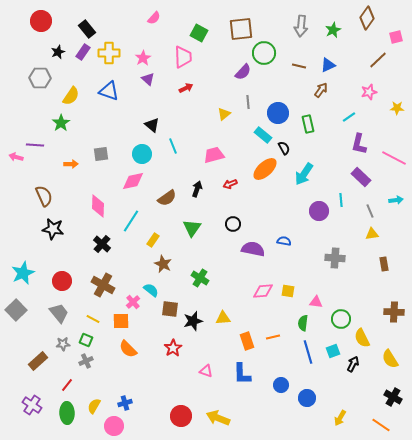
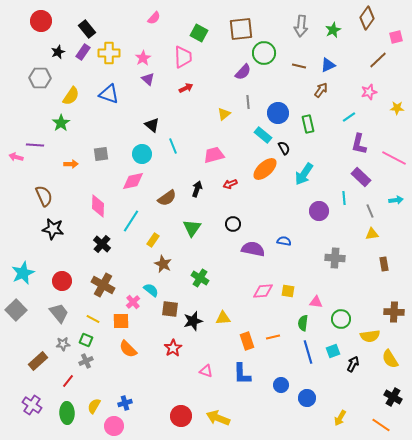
blue triangle at (109, 91): moved 3 px down
cyan line at (341, 200): moved 3 px right, 2 px up
yellow semicircle at (362, 338): moved 8 px right, 2 px up; rotated 72 degrees counterclockwise
red line at (67, 385): moved 1 px right, 4 px up
